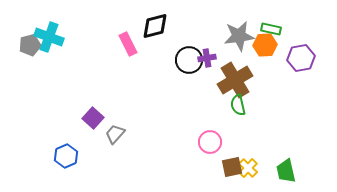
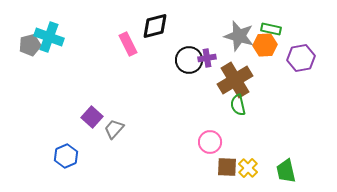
gray star: rotated 24 degrees clockwise
purple square: moved 1 px left, 1 px up
gray trapezoid: moved 1 px left, 5 px up
brown square: moved 5 px left; rotated 15 degrees clockwise
